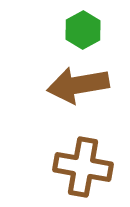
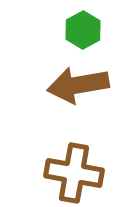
brown cross: moved 9 px left, 6 px down
